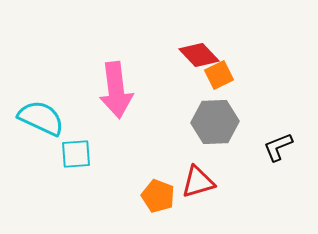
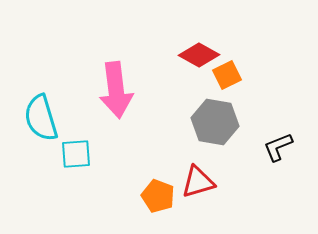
red diamond: rotated 18 degrees counterclockwise
orange square: moved 8 px right
cyan semicircle: rotated 132 degrees counterclockwise
gray hexagon: rotated 12 degrees clockwise
